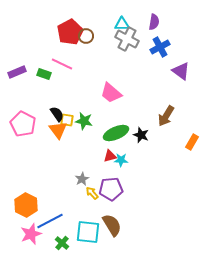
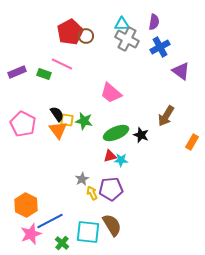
yellow arrow: rotated 16 degrees clockwise
